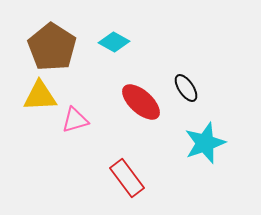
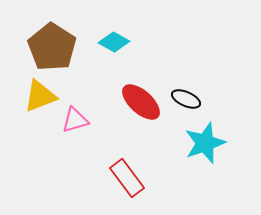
black ellipse: moved 11 px down; rotated 32 degrees counterclockwise
yellow triangle: rotated 18 degrees counterclockwise
